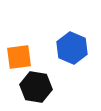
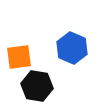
black hexagon: moved 1 px right, 1 px up
